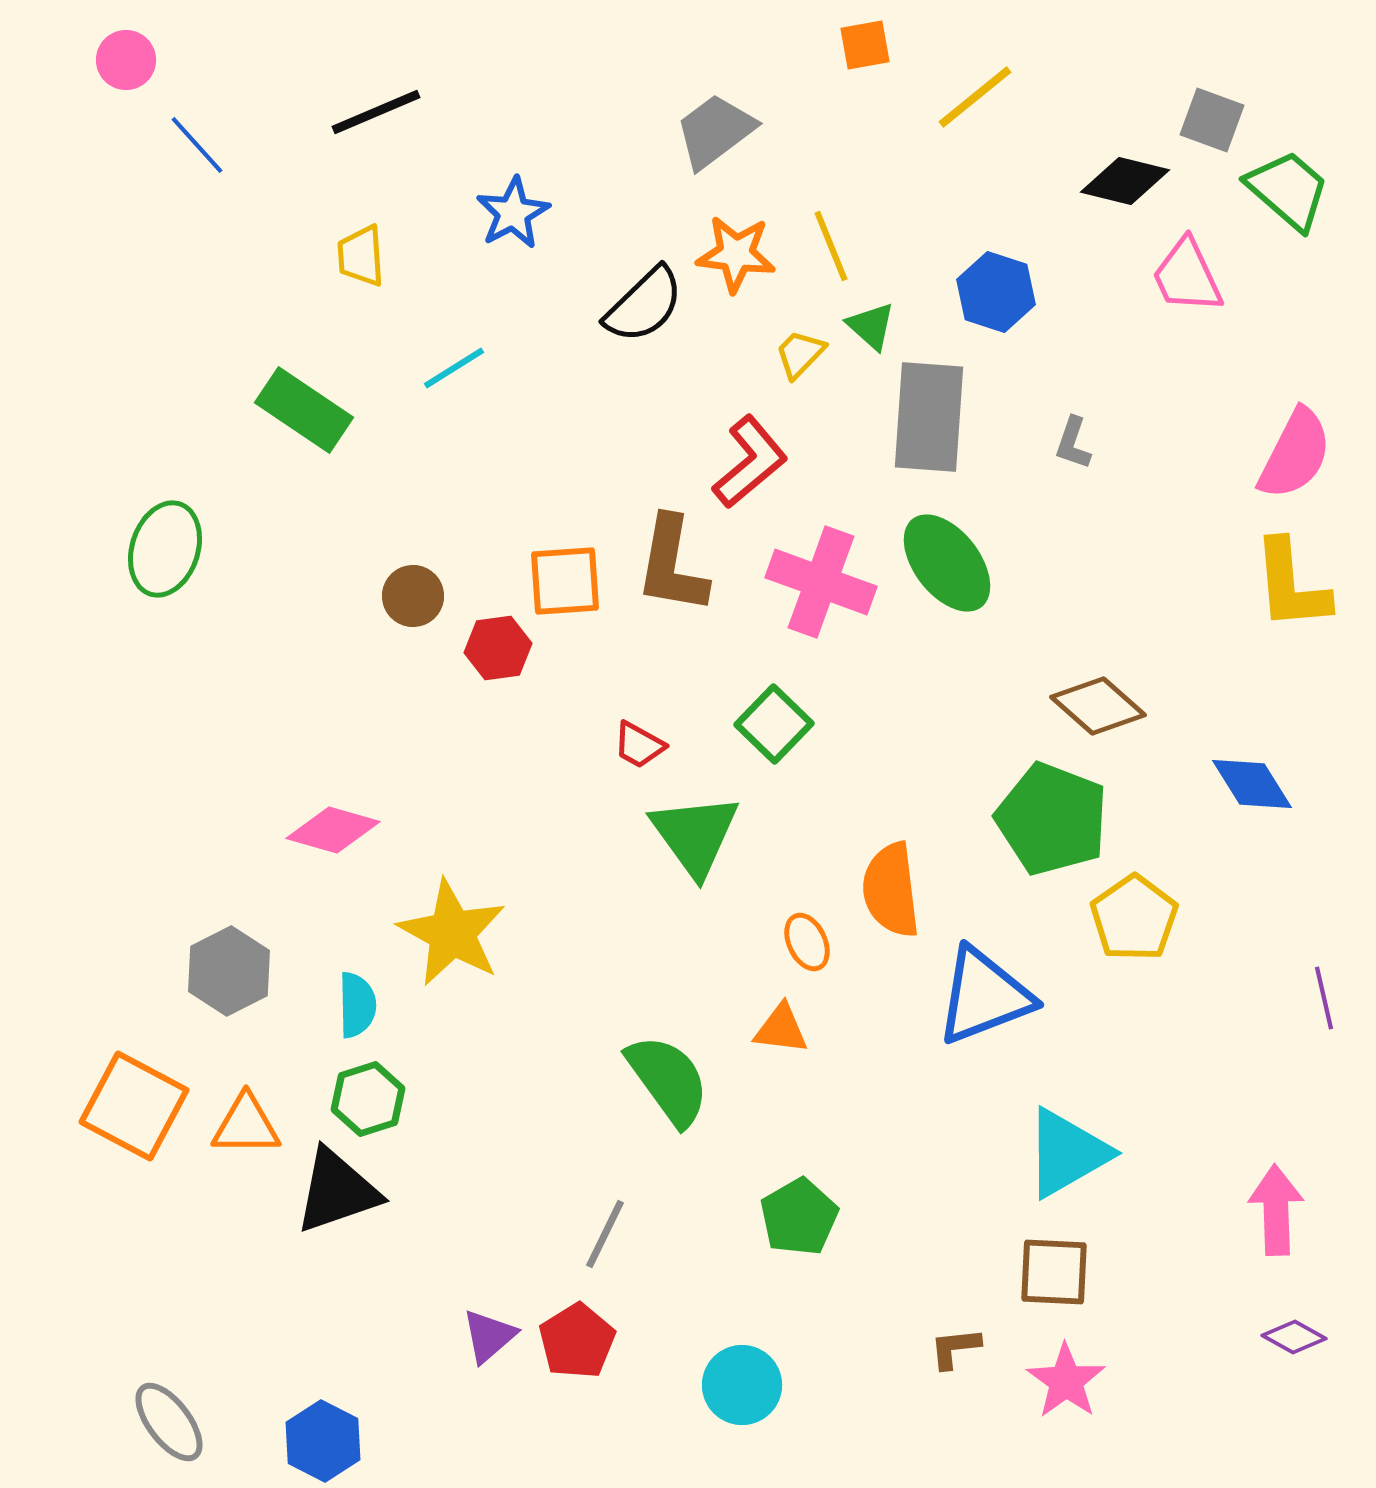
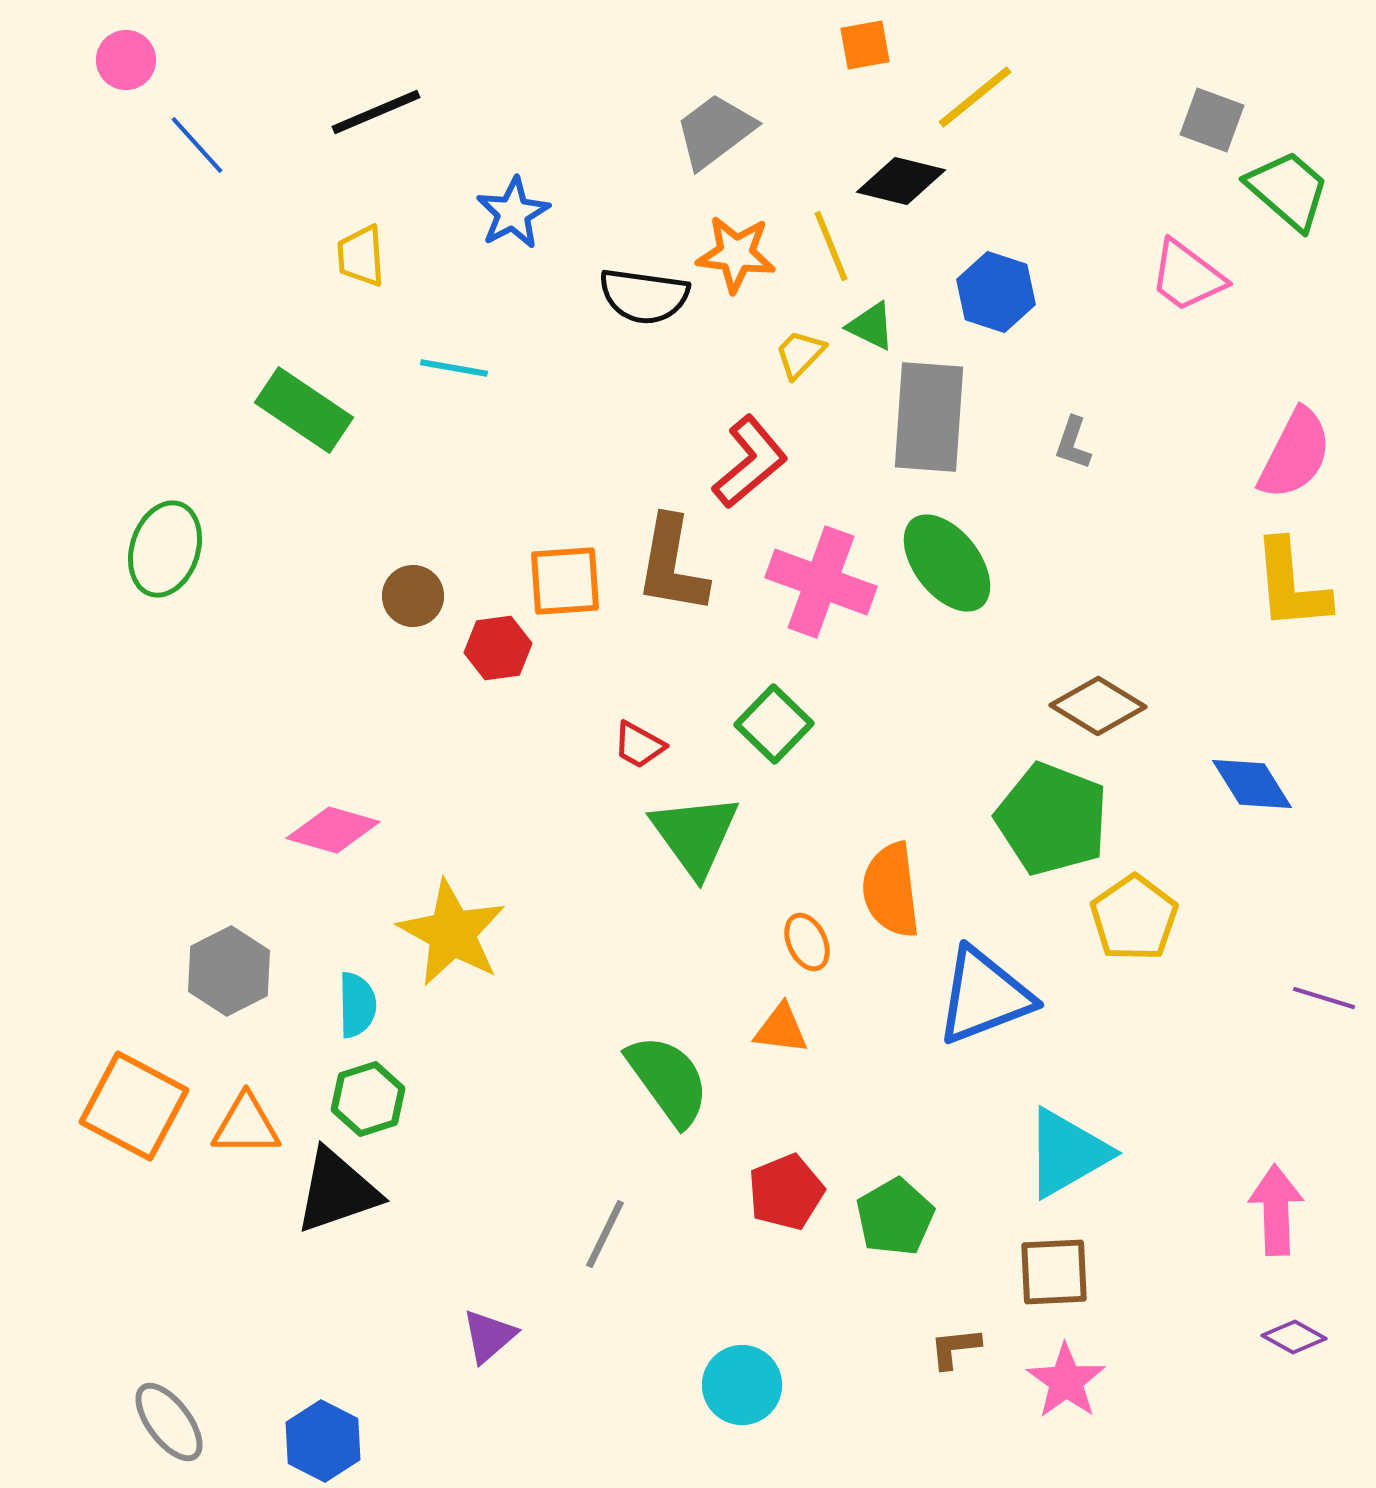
black diamond at (1125, 181): moved 224 px left
pink trapezoid at (1187, 276): rotated 28 degrees counterclockwise
black semicircle at (644, 305): moved 9 px up; rotated 52 degrees clockwise
green triangle at (871, 326): rotated 16 degrees counterclockwise
cyan line at (454, 368): rotated 42 degrees clockwise
brown diamond at (1098, 706): rotated 10 degrees counterclockwise
purple line at (1324, 998): rotated 60 degrees counterclockwise
green pentagon at (799, 1217): moved 96 px right
brown square at (1054, 1272): rotated 6 degrees counterclockwise
red pentagon at (577, 1341): moved 209 px right, 149 px up; rotated 10 degrees clockwise
